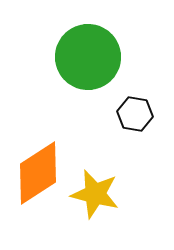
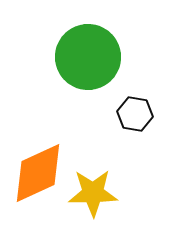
orange diamond: rotated 8 degrees clockwise
yellow star: moved 2 px left, 1 px up; rotated 15 degrees counterclockwise
